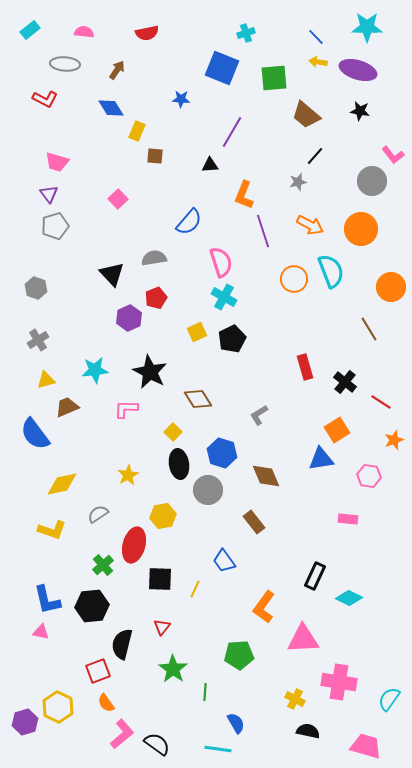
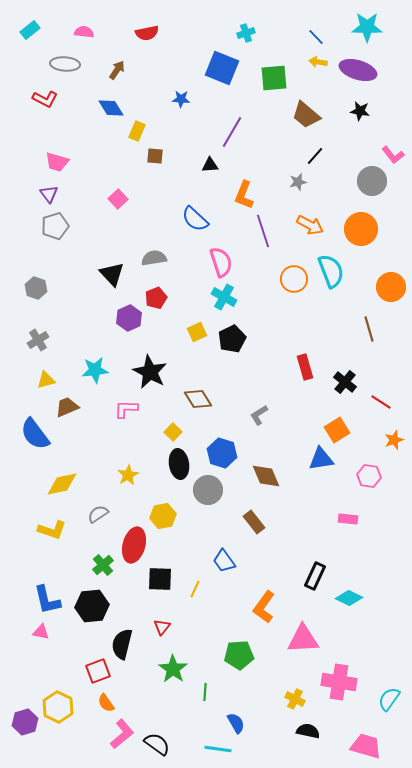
blue semicircle at (189, 222): moved 6 px right, 3 px up; rotated 92 degrees clockwise
brown line at (369, 329): rotated 15 degrees clockwise
